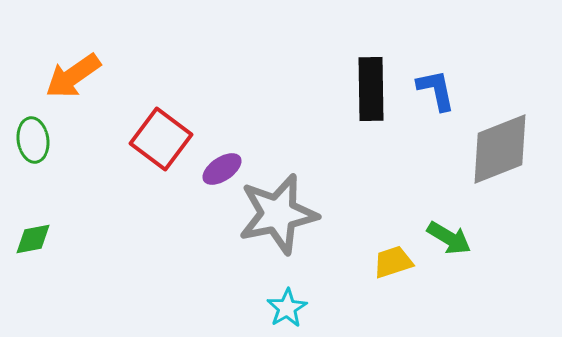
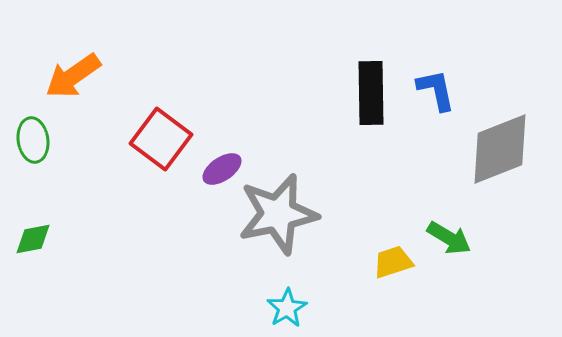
black rectangle: moved 4 px down
